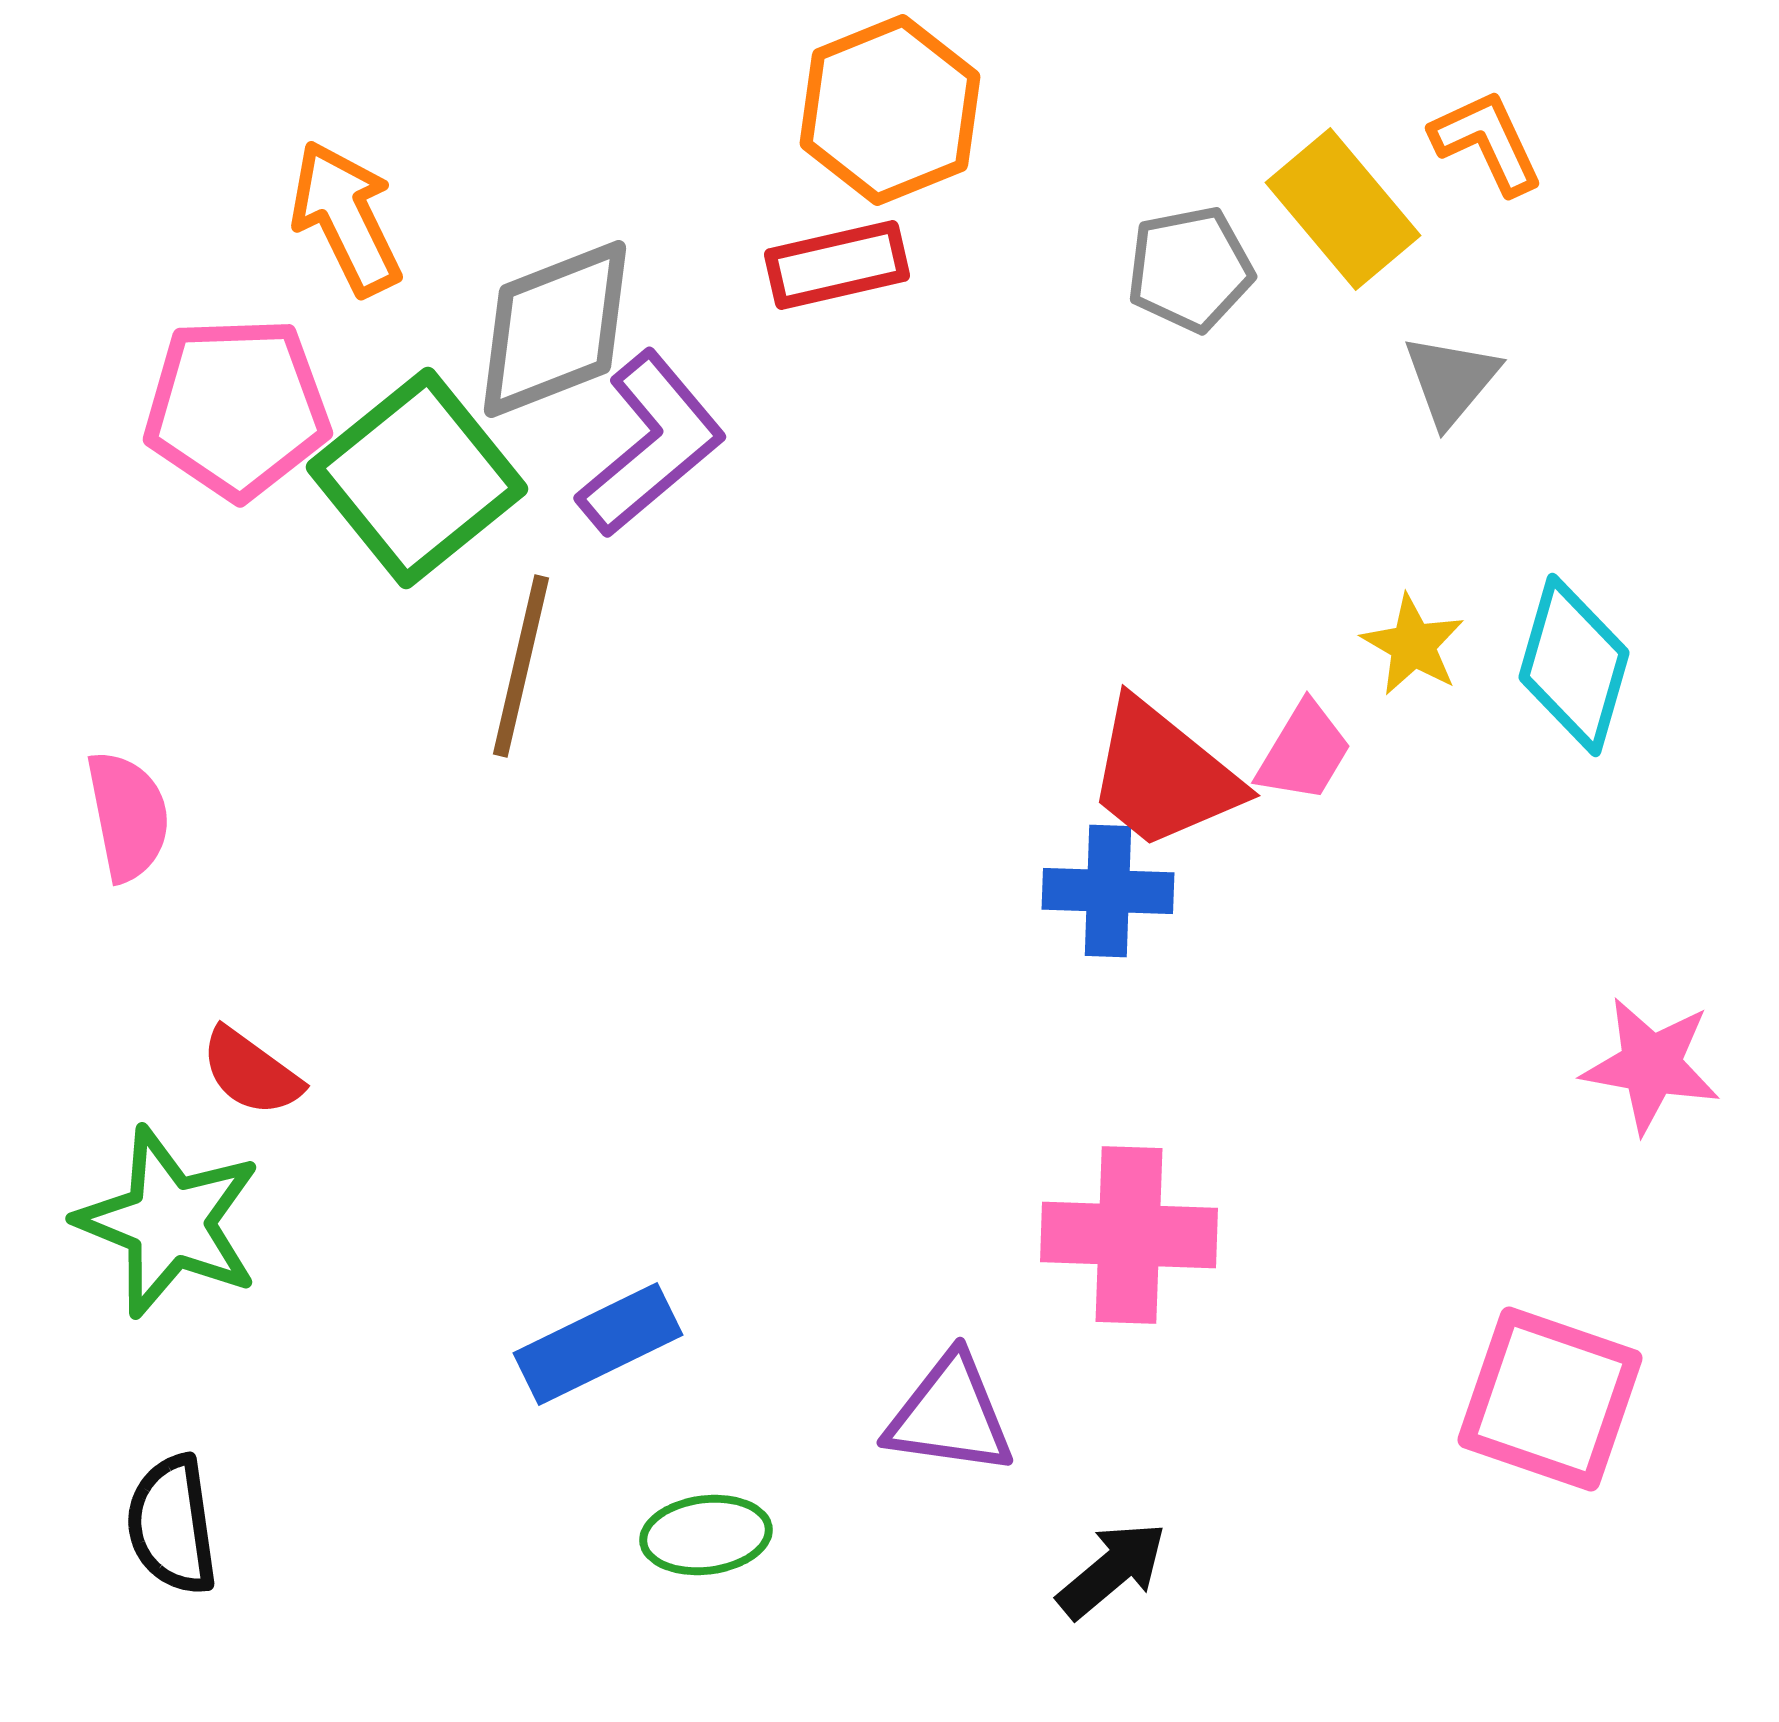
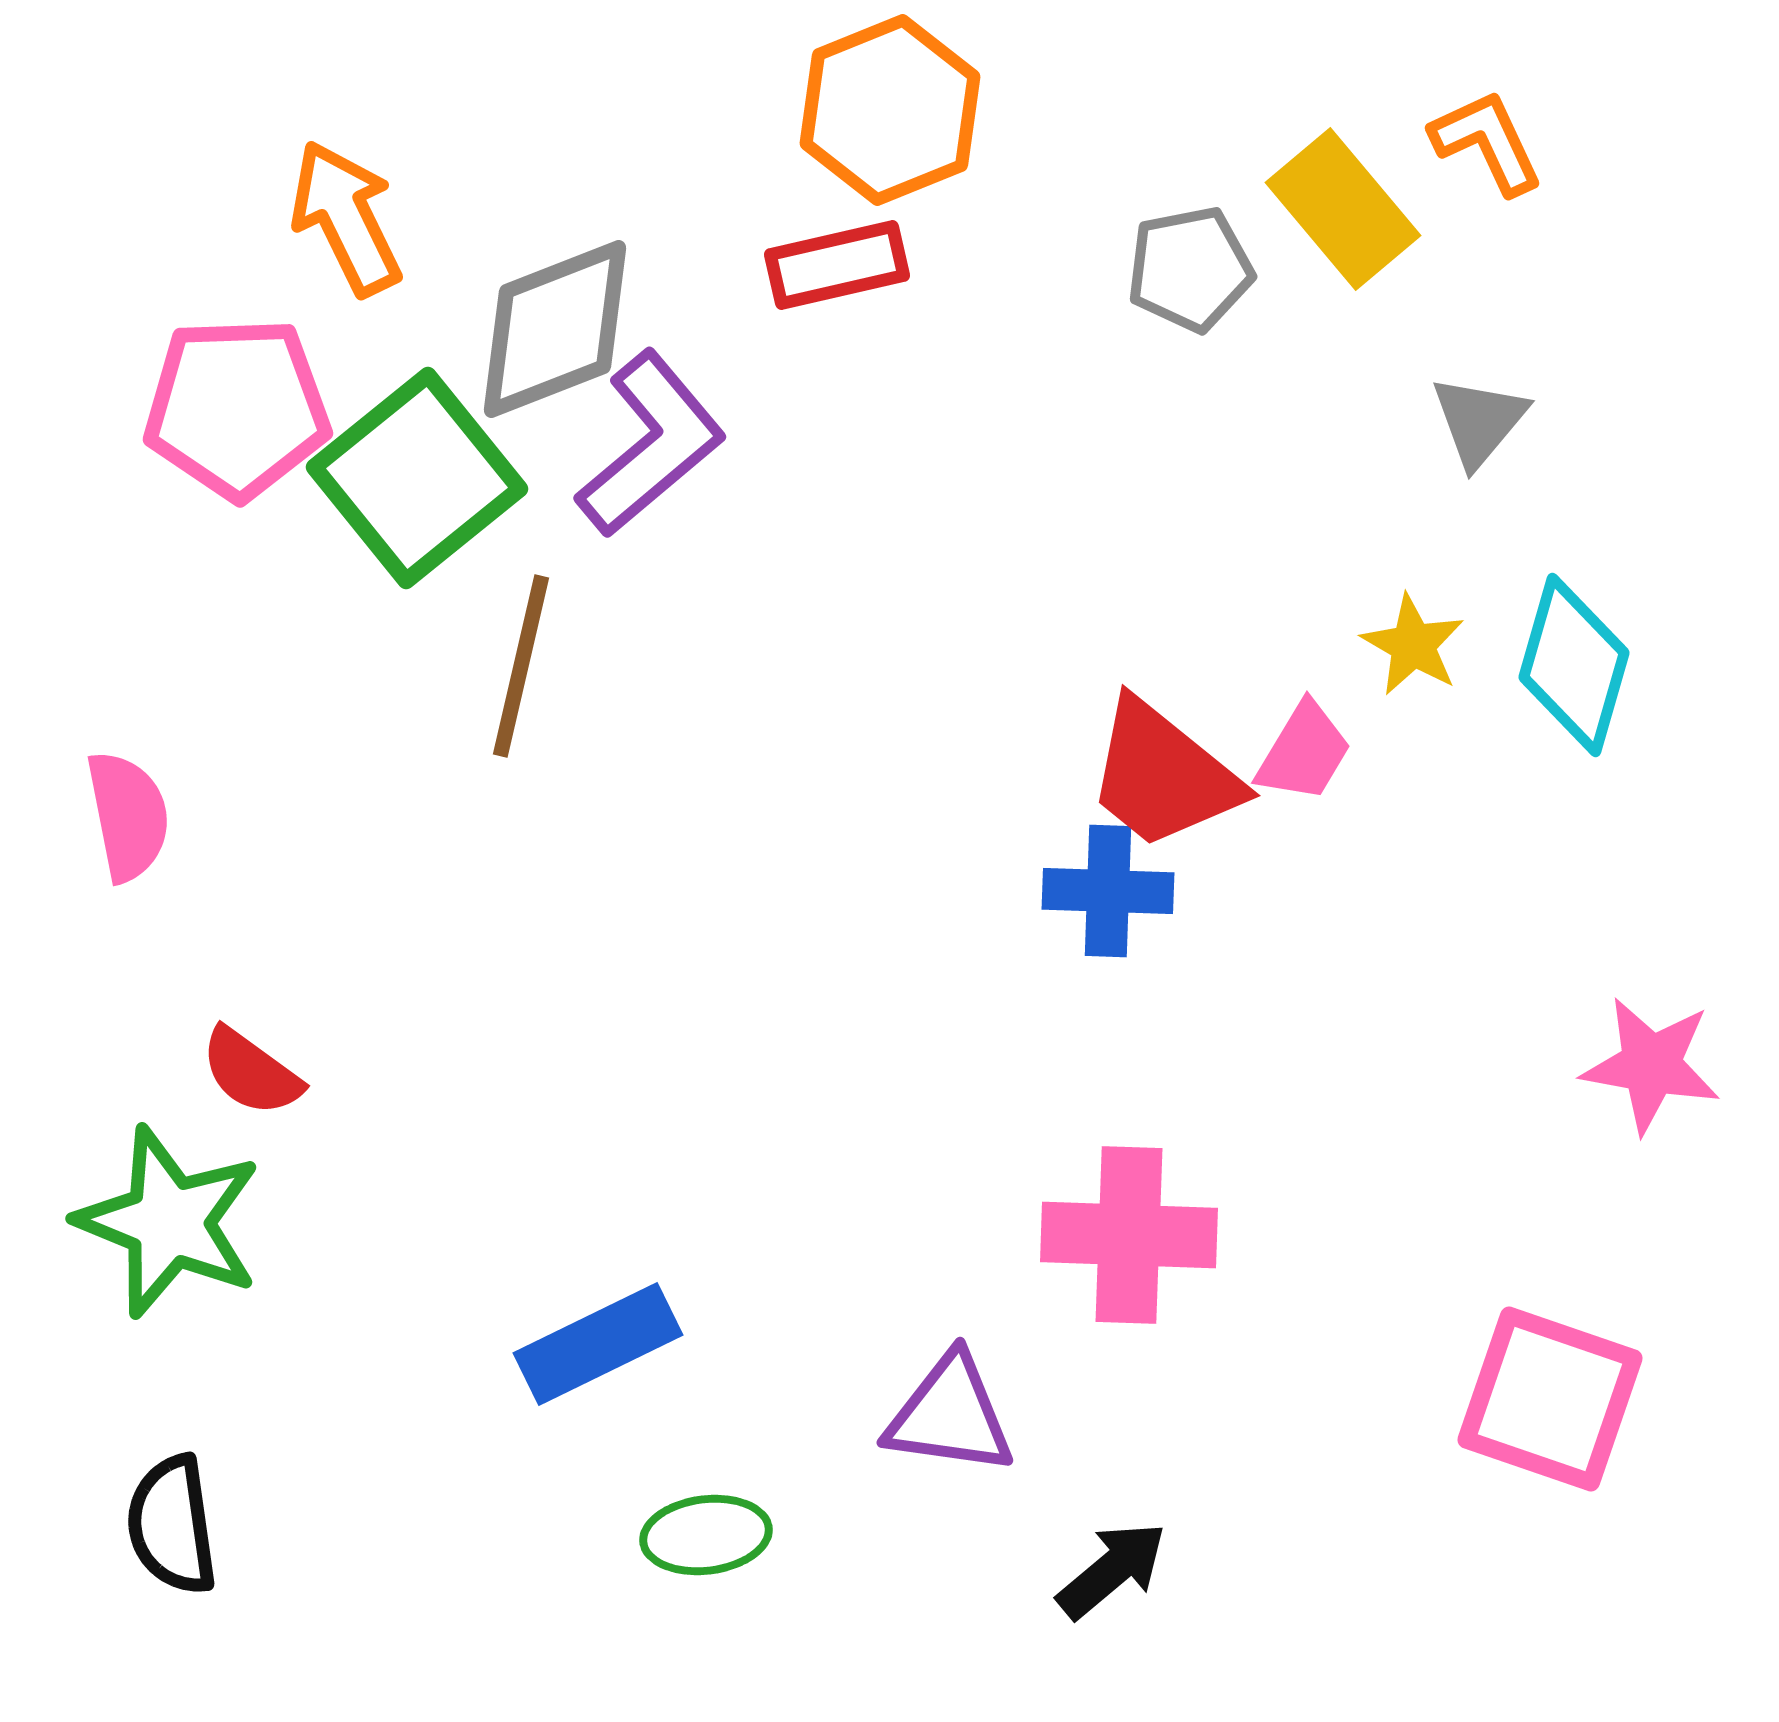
gray triangle: moved 28 px right, 41 px down
